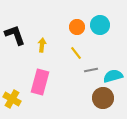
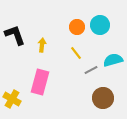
gray line: rotated 16 degrees counterclockwise
cyan semicircle: moved 16 px up
